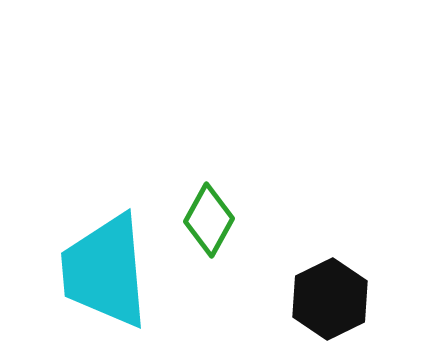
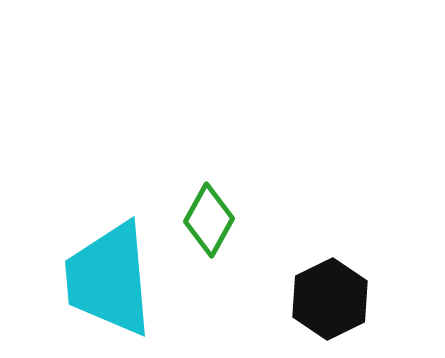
cyan trapezoid: moved 4 px right, 8 px down
